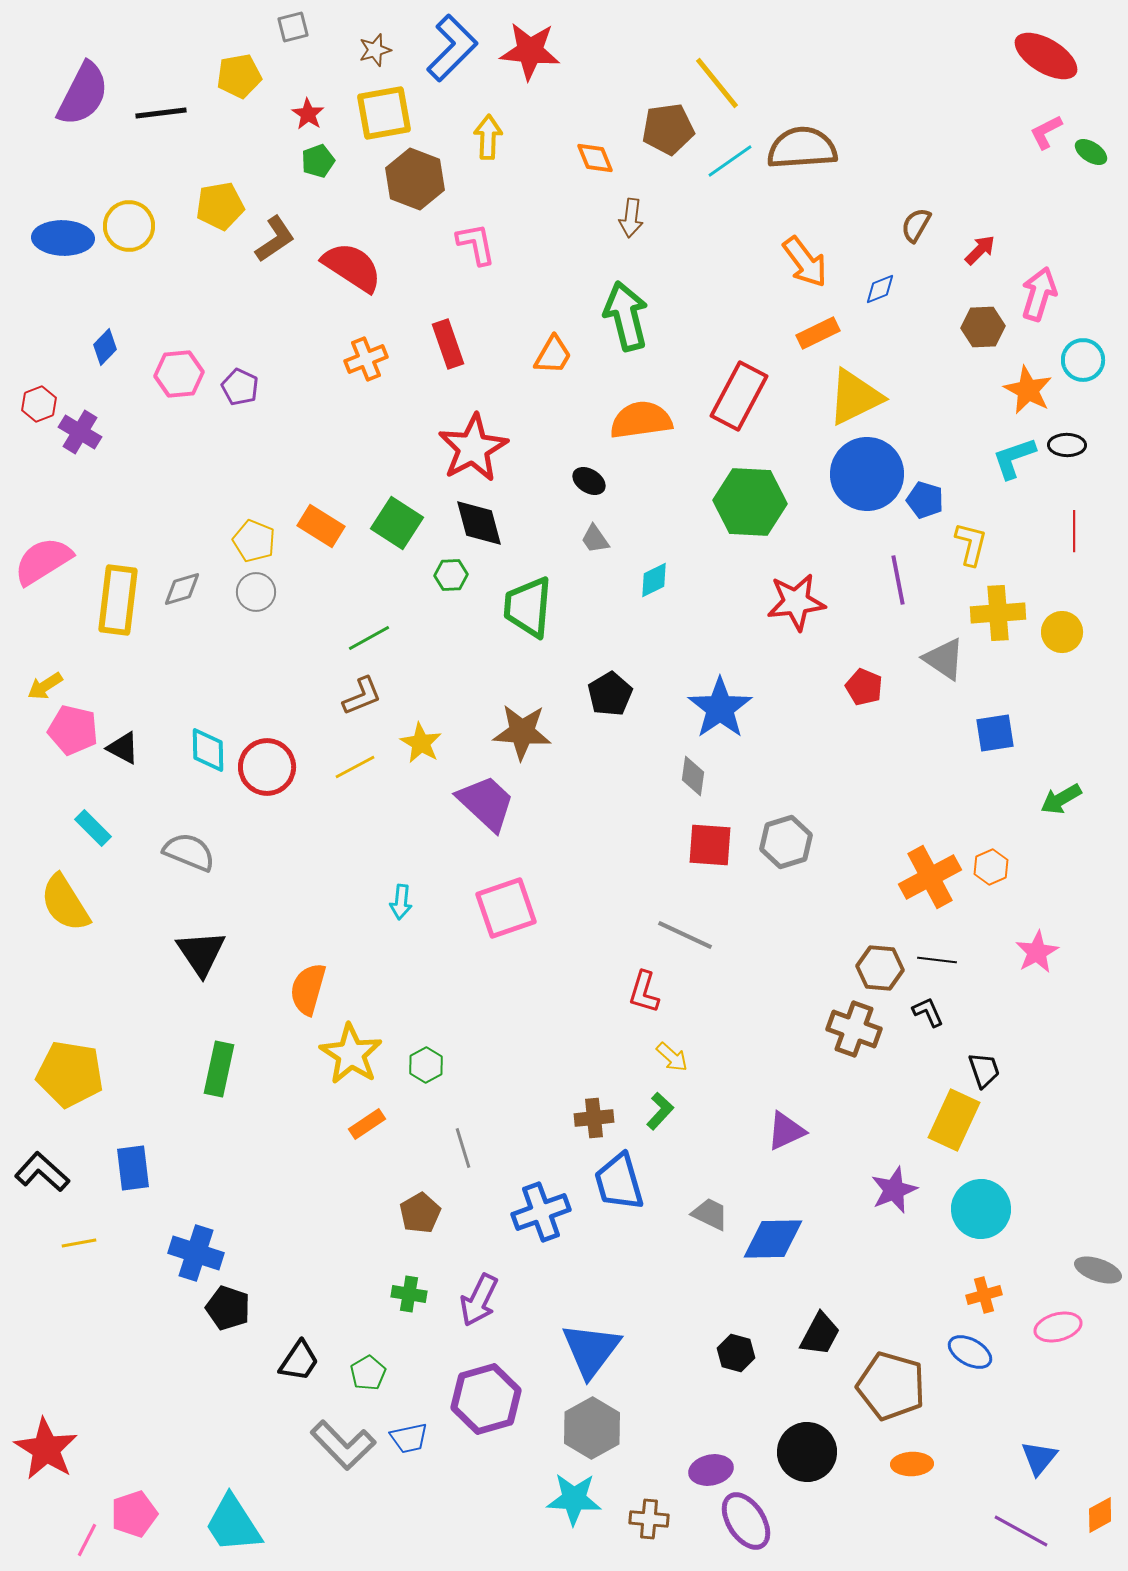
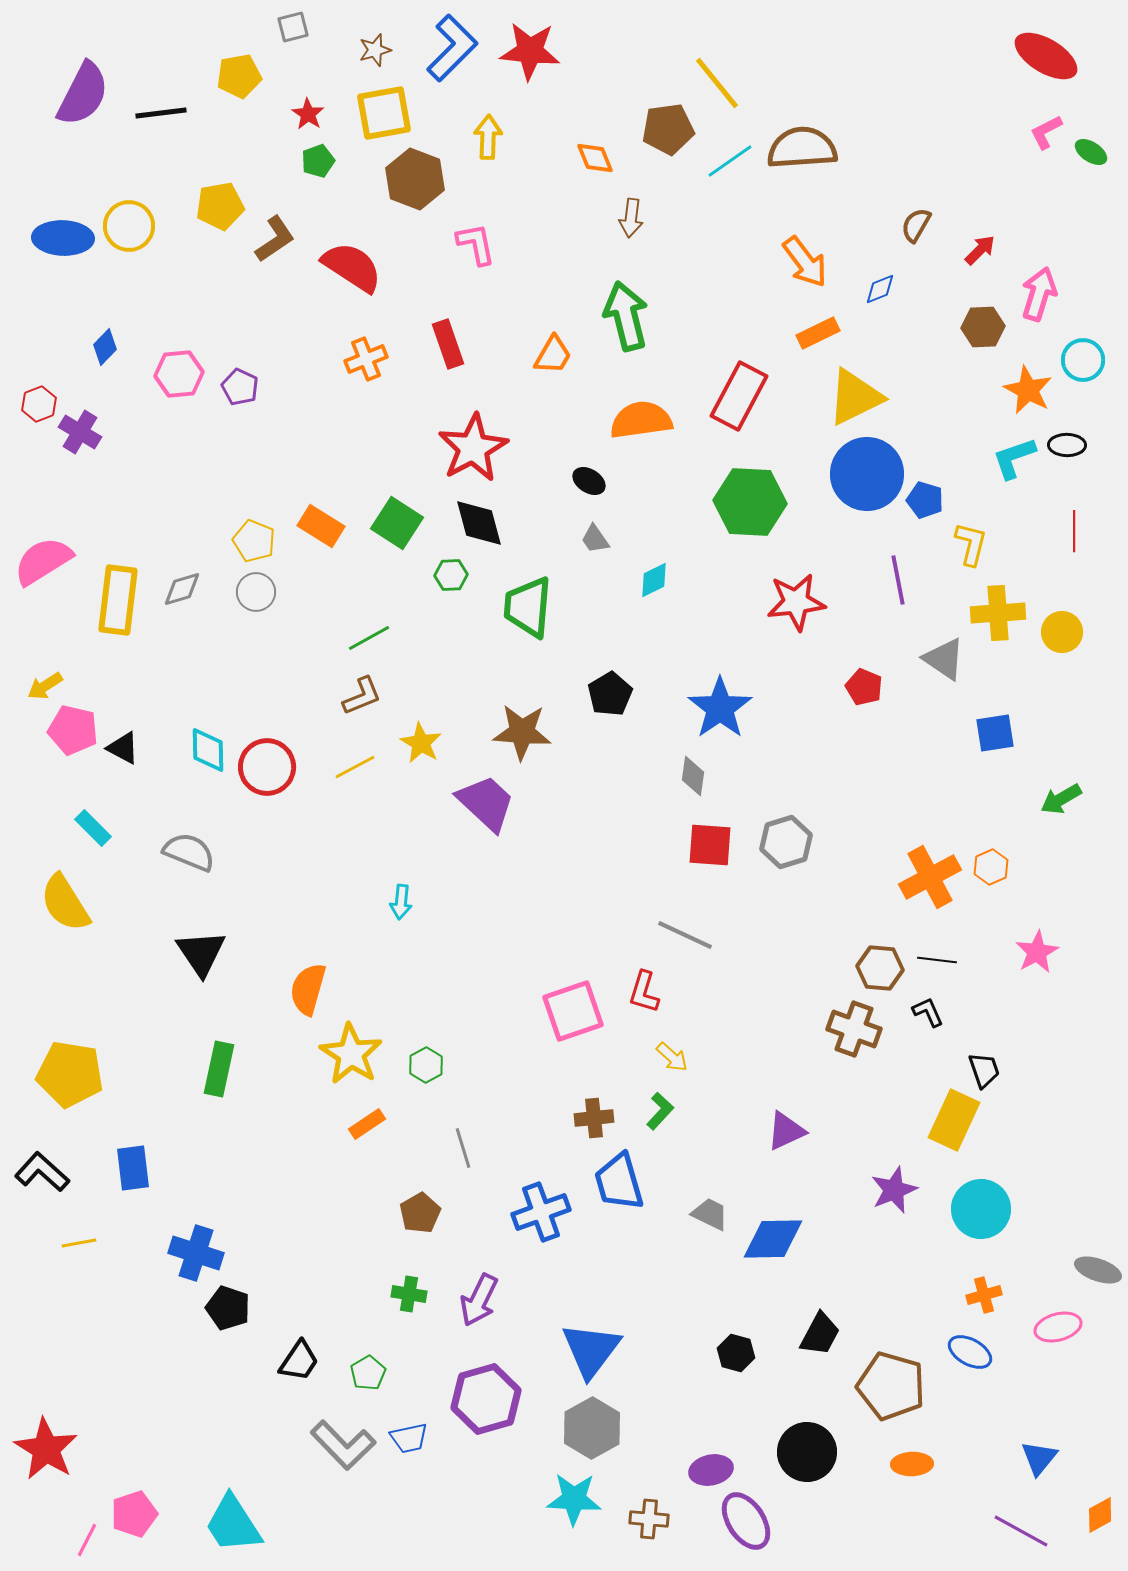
pink square at (506, 908): moved 67 px right, 103 px down
